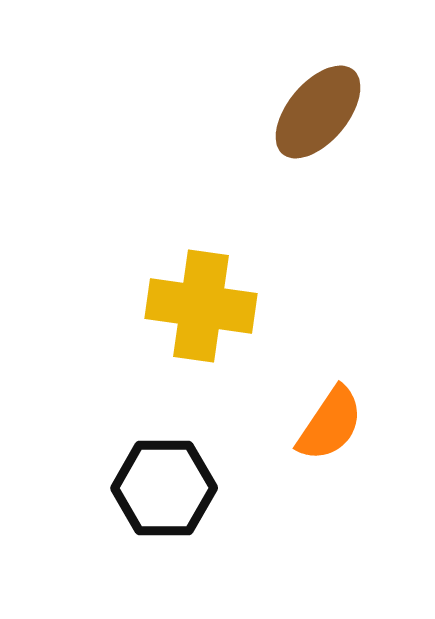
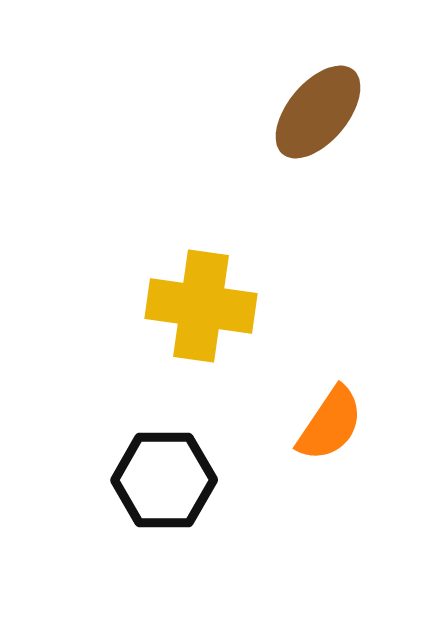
black hexagon: moved 8 px up
